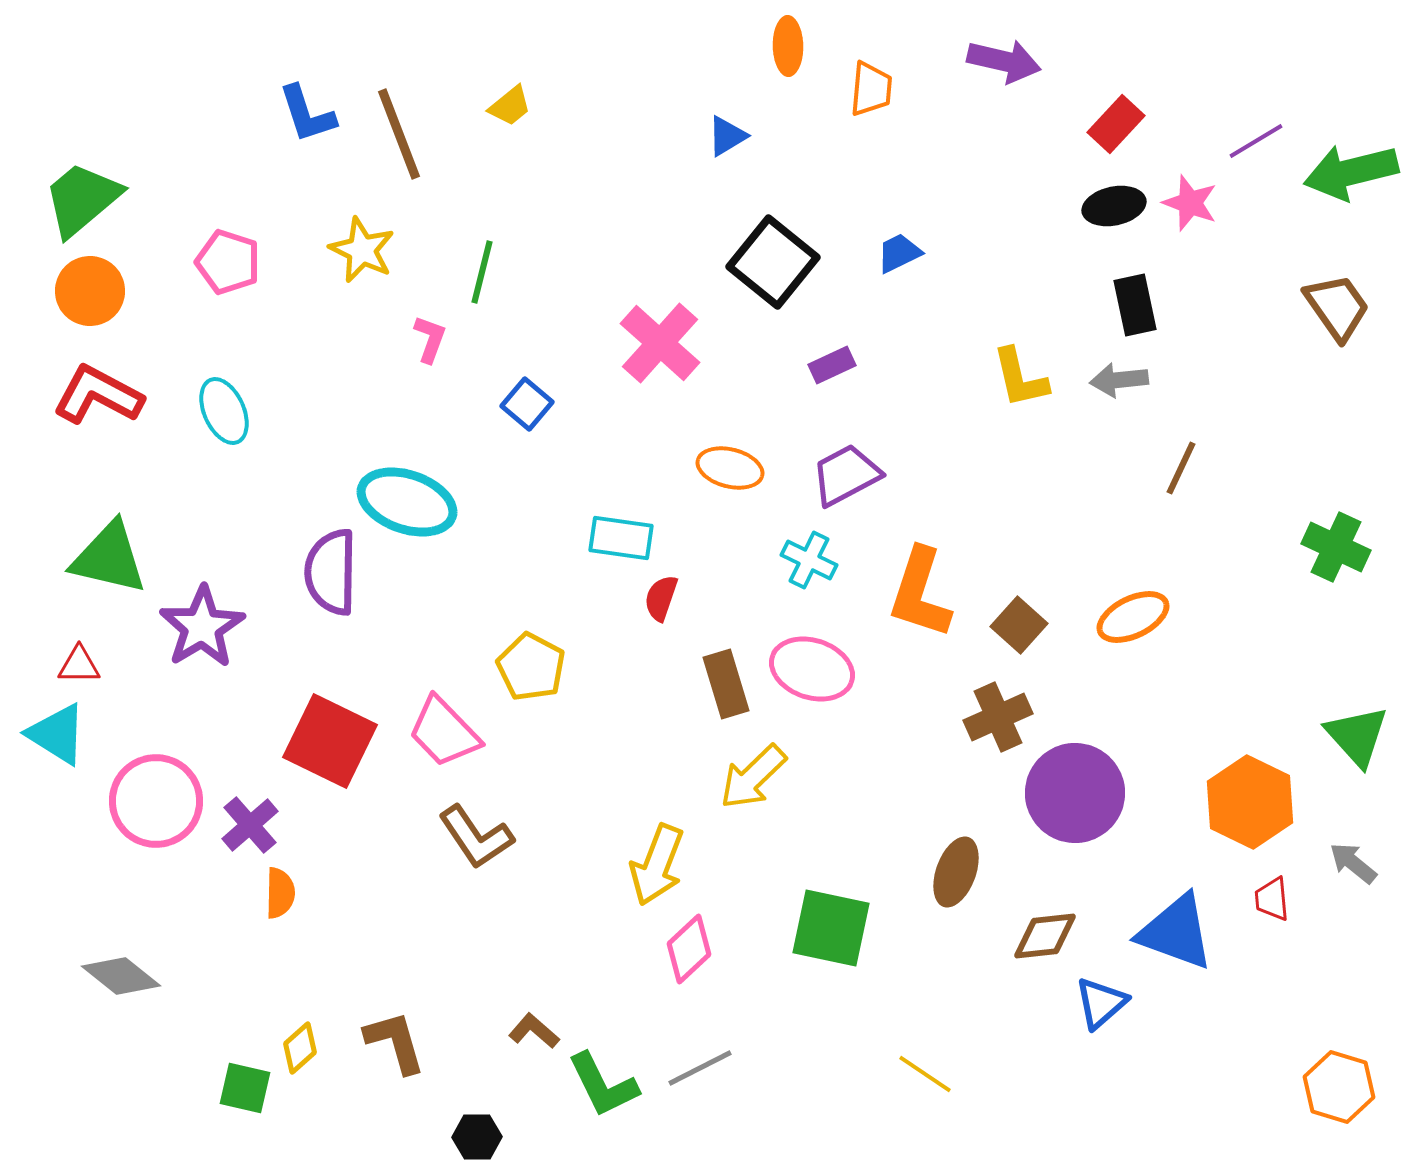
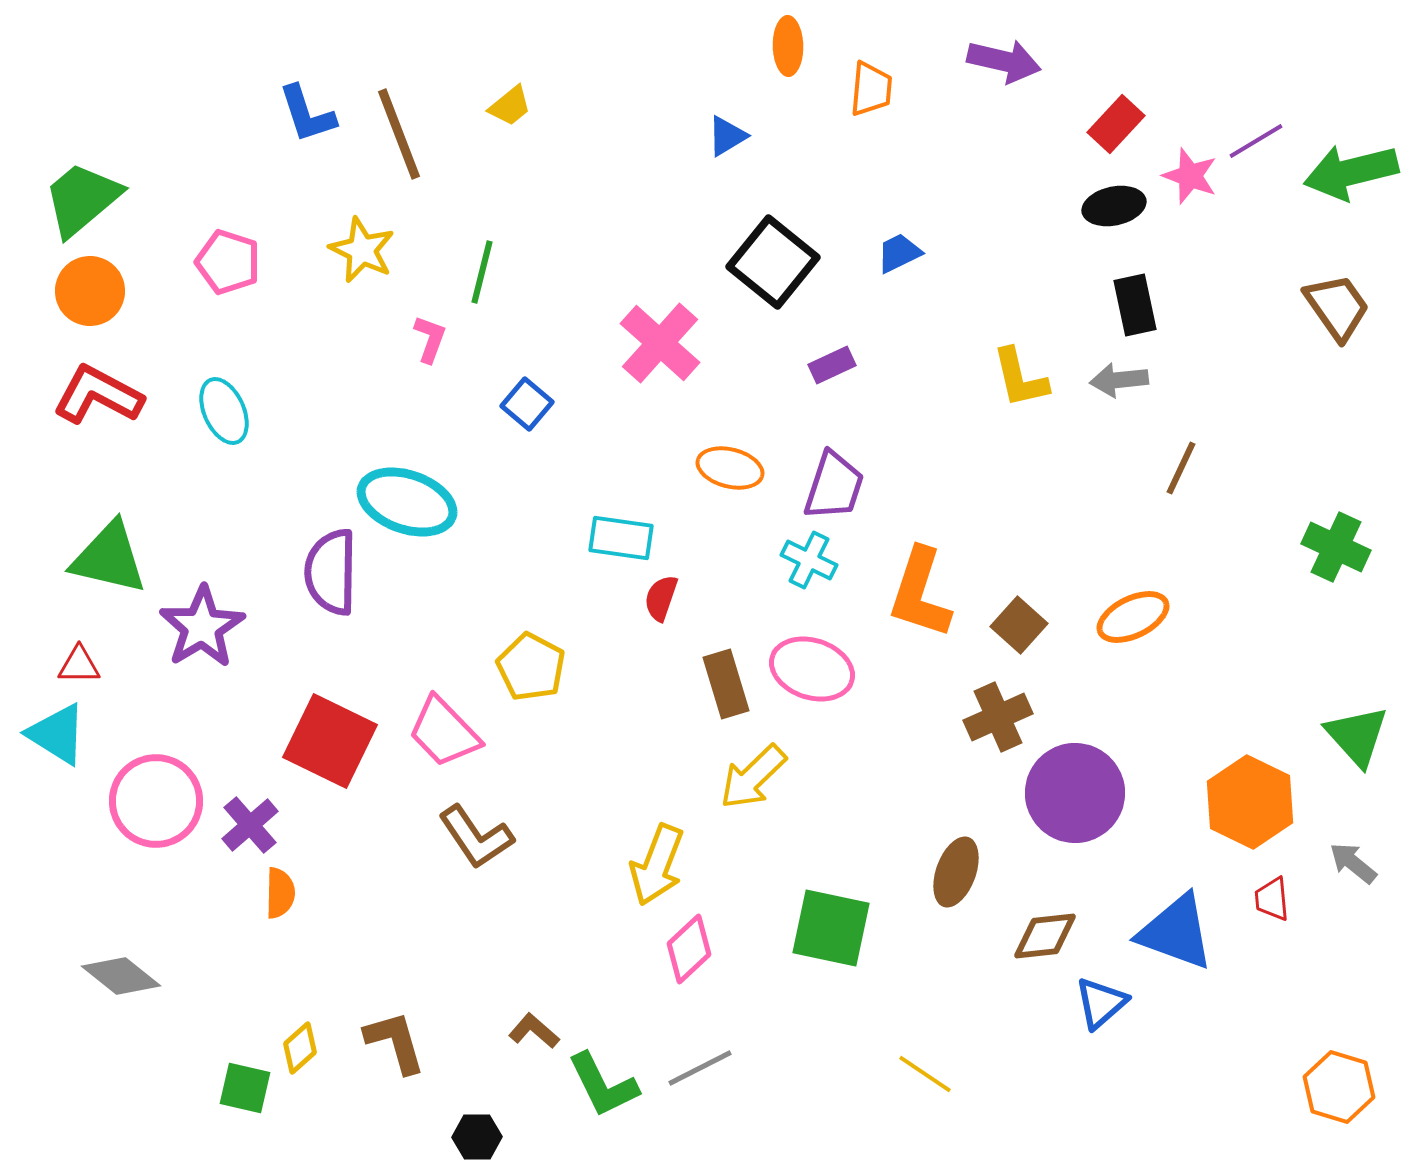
pink star at (1190, 203): moved 27 px up
purple trapezoid at (846, 475): moved 12 px left, 11 px down; rotated 136 degrees clockwise
